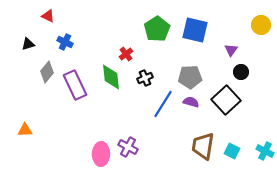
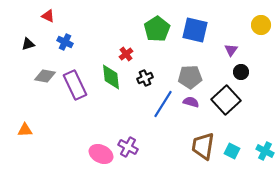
gray diamond: moved 2 px left, 4 px down; rotated 60 degrees clockwise
pink ellipse: rotated 65 degrees counterclockwise
